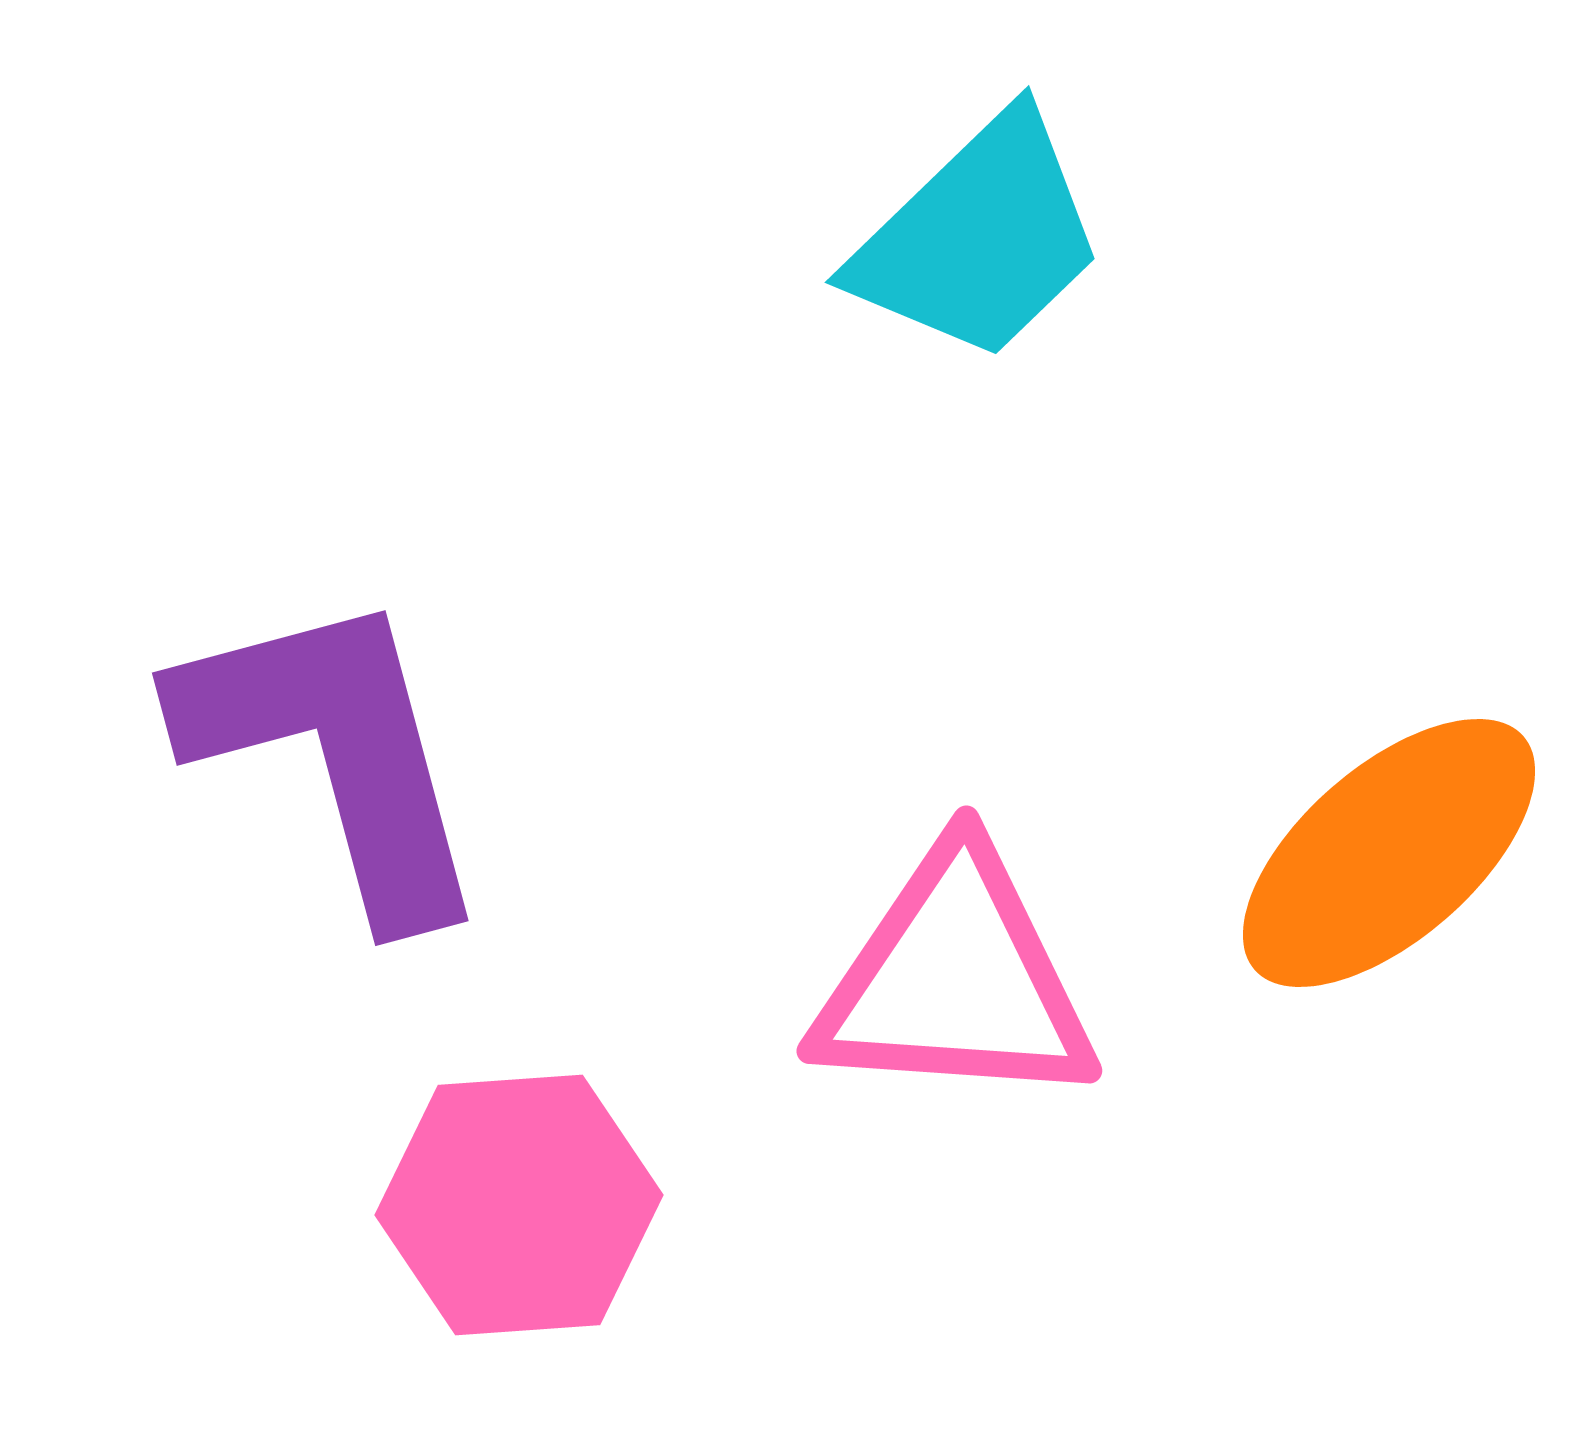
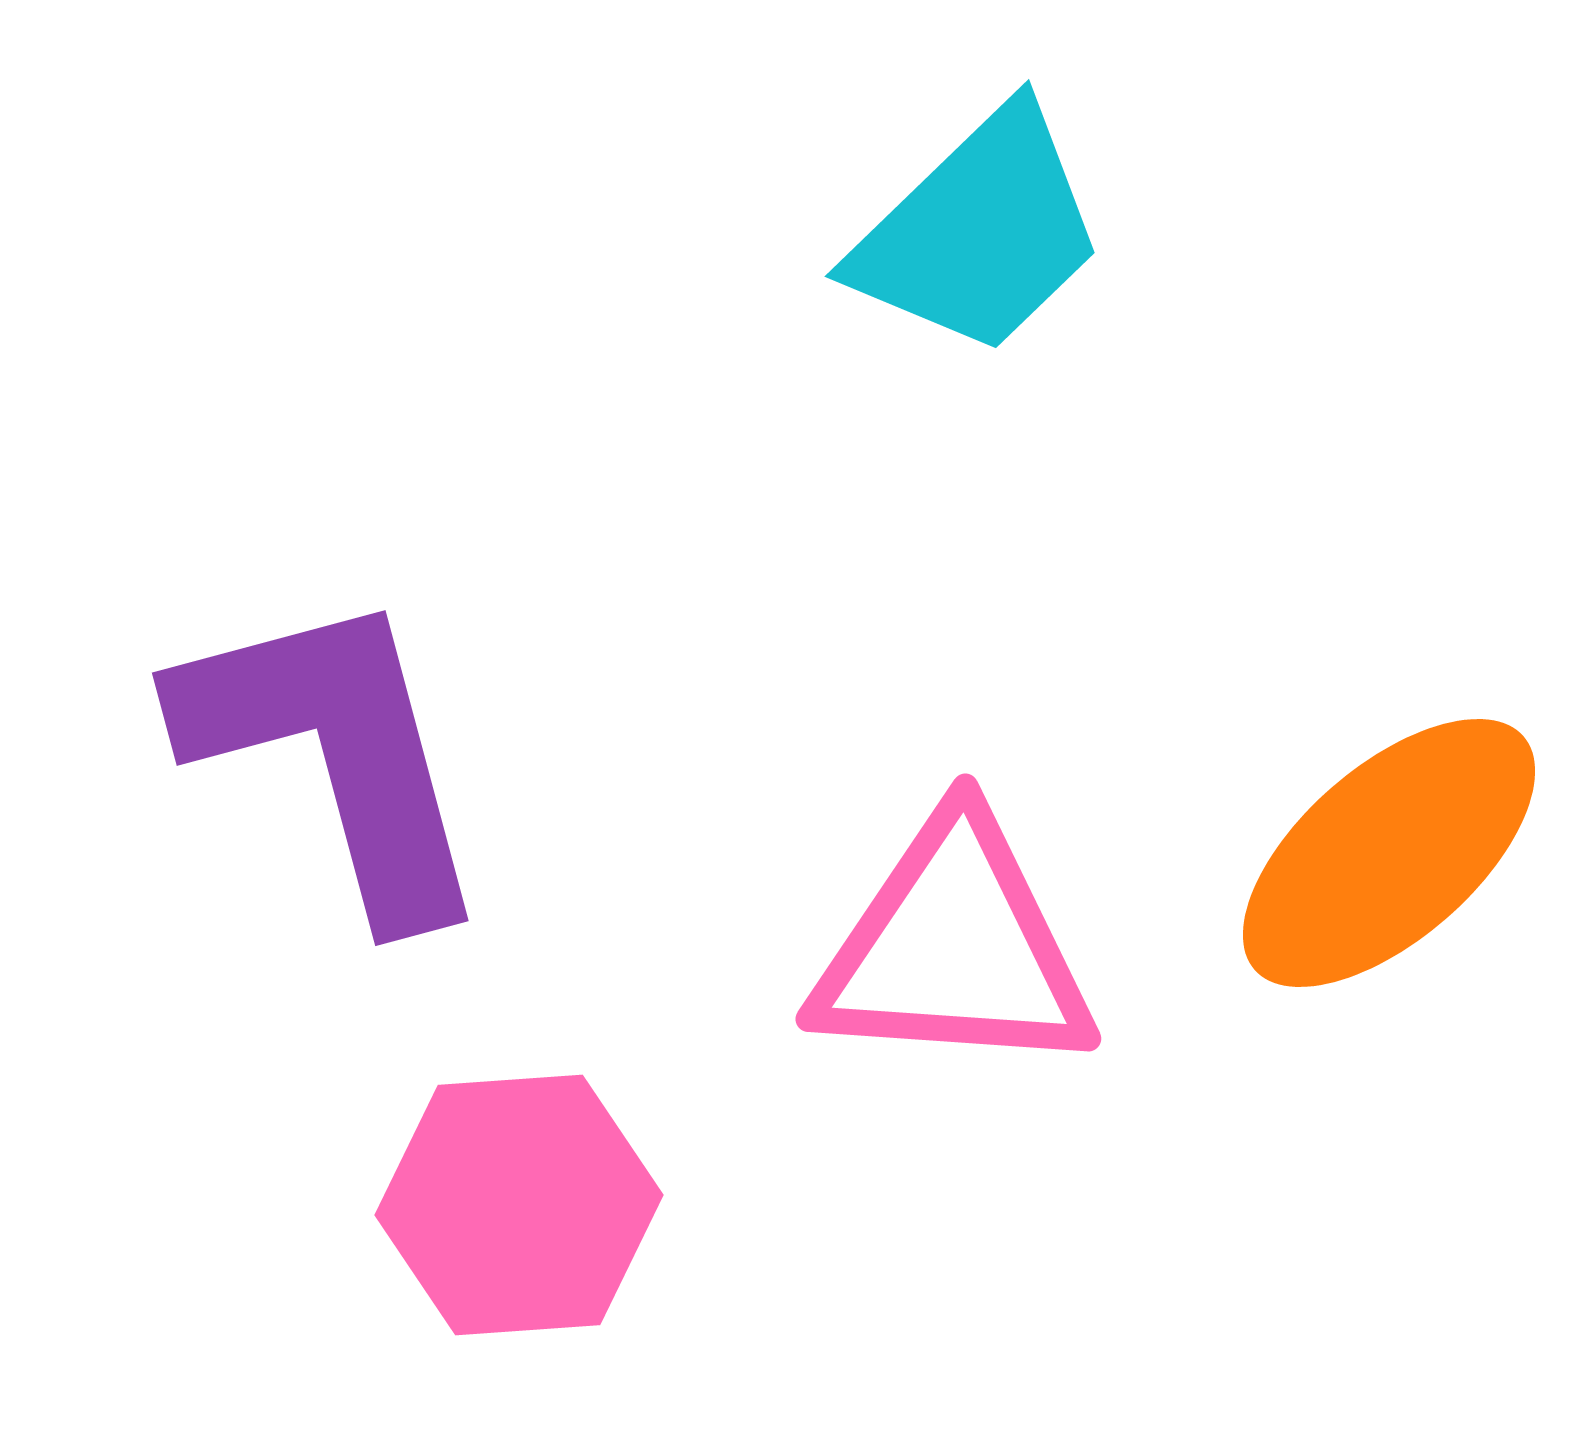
cyan trapezoid: moved 6 px up
pink triangle: moved 1 px left, 32 px up
